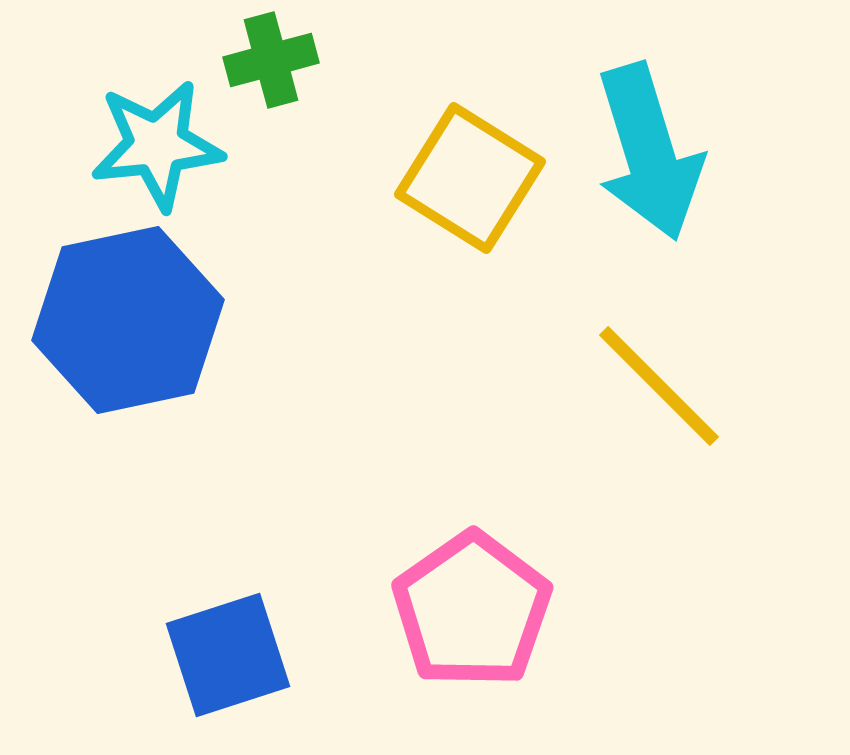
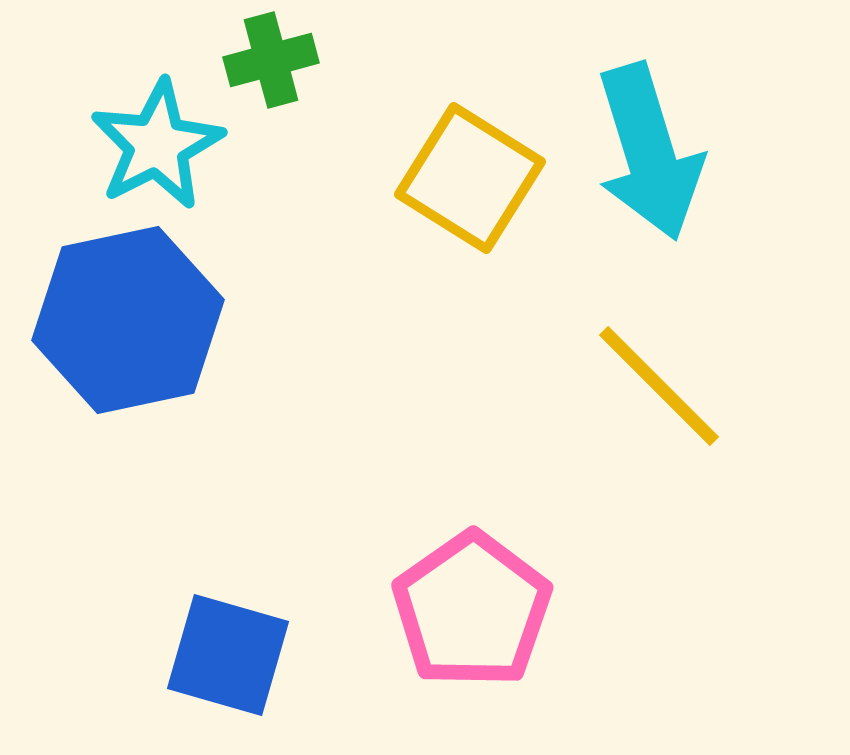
cyan star: rotated 21 degrees counterclockwise
blue square: rotated 34 degrees clockwise
